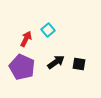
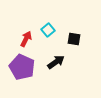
black square: moved 5 px left, 25 px up
